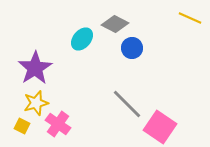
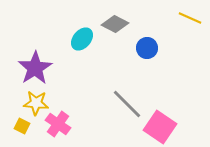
blue circle: moved 15 px right
yellow star: rotated 20 degrees clockwise
